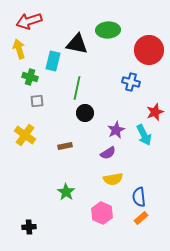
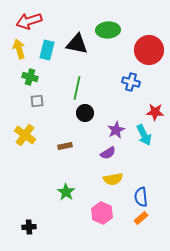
cyan rectangle: moved 6 px left, 11 px up
red star: rotated 24 degrees clockwise
blue semicircle: moved 2 px right
